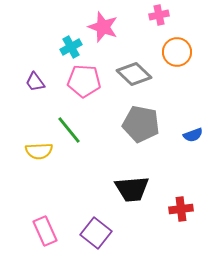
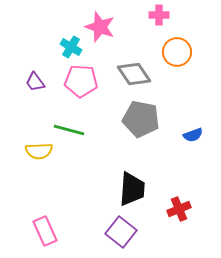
pink cross: rotated 12 degrees clockwise
pink star: moved 3 px left
cyan cross: rotated 30 degrees counterclockwise
gray diamond: rotated 12 degrees clockwise
pink pentagon: moved 3 px left
gray pentagon: moved 5 px up
green line: rotated 36 degrees counterclockwise
black trapezoid: rotated 81 degrees counterclockwise
red cross: moved 2 px left; rotated 15 degrees counterclockwise
purple square: moved 25 px right, 1 px up
